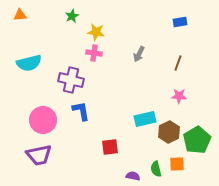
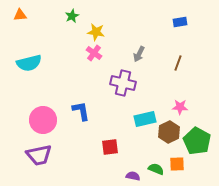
pink cross: rotated 28 degrees clockwise
purple cross: moved 52 px right, 3 px down
pink star: moved 1 px right, 11 px down
green pentagon: moved 1 px down; rotated 12 degrees counterclockwise
green semicircle: rotated 126 degrees clockwise
